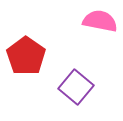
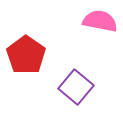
red pentagon: moved 1 px up
